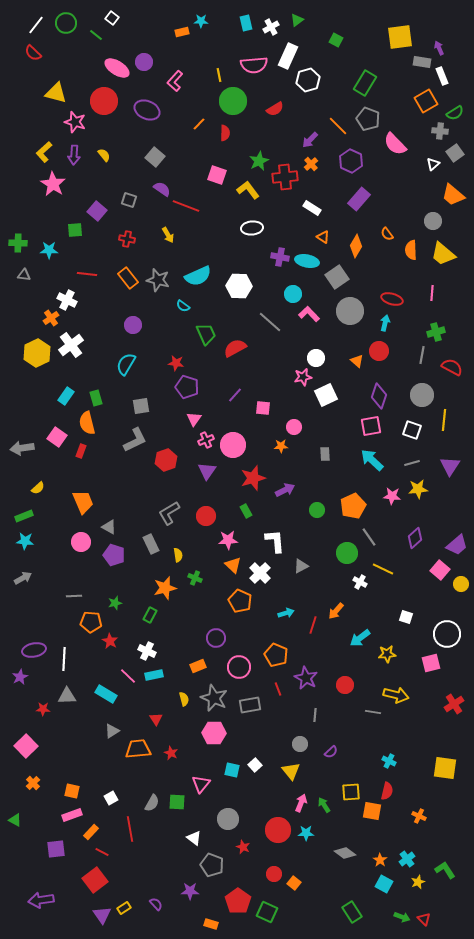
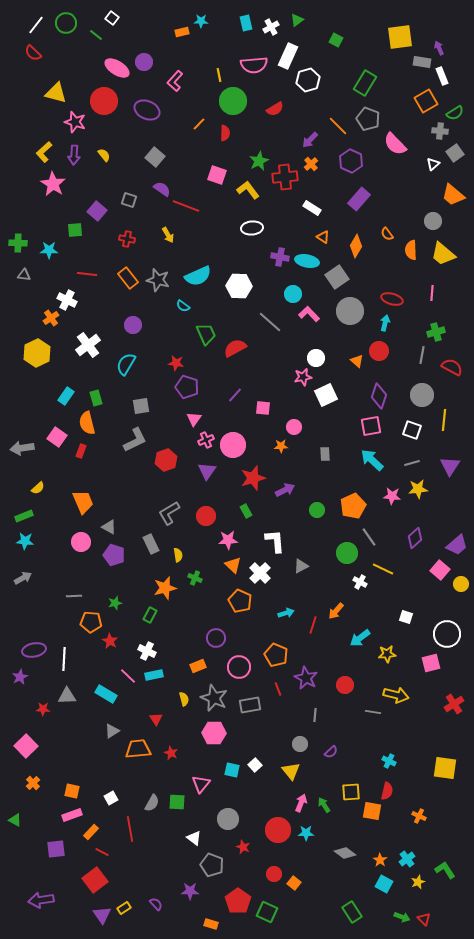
white cross at (71, 345): moved 17 px right
